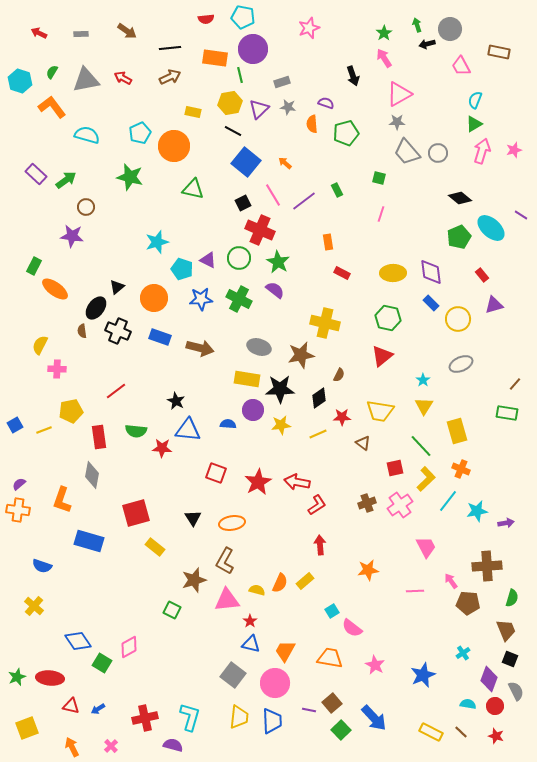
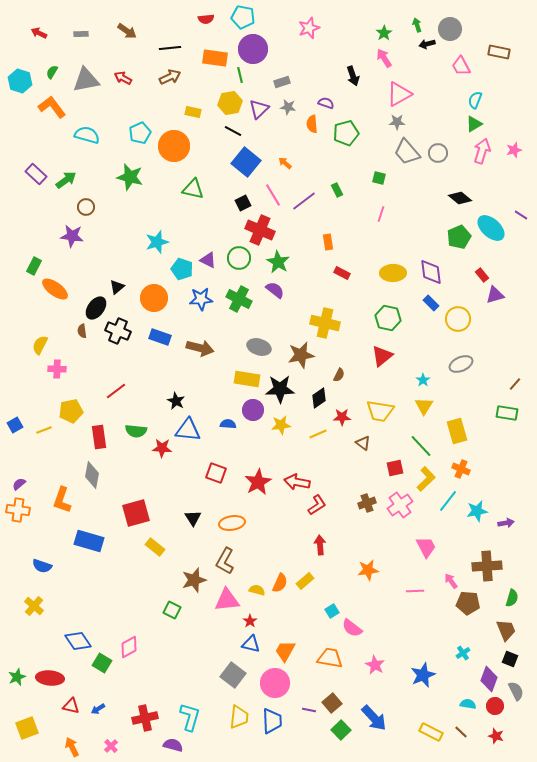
purple triangle at (494, 305): moved 1 px right, 10 px up
